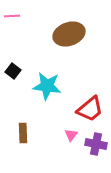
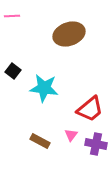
cyan star: moved 3 px left, 2 px down
brown rectangle: moved 17 px right, 8 px down; rotated 60 degrees counterclockwise
